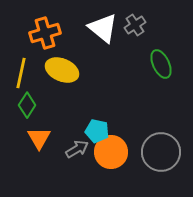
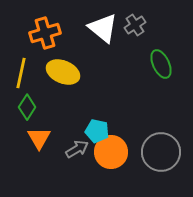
yellow ellipse: moved 1 px right, 2 px down
green diamond: moved 2 px down
